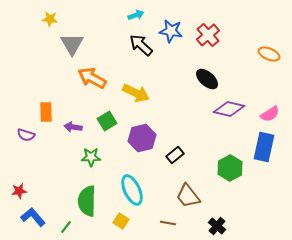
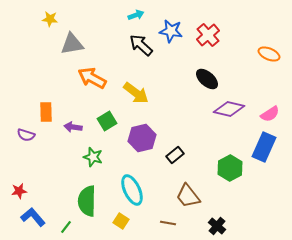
gray triangle: rotated 50 degrees clockwise
yellow arrow: rotated 12 degrees clockwise
blue rectangle: rotated 12 degrees clockwise
green star: moved 2 px right; rotated 18 degrees clockwise
